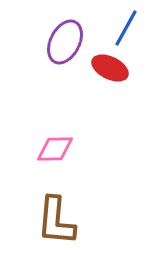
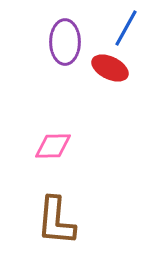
purple ellipse: rotated 27 degrees counterclockwise
pink diamond: moved 2 px left, 3 px up
